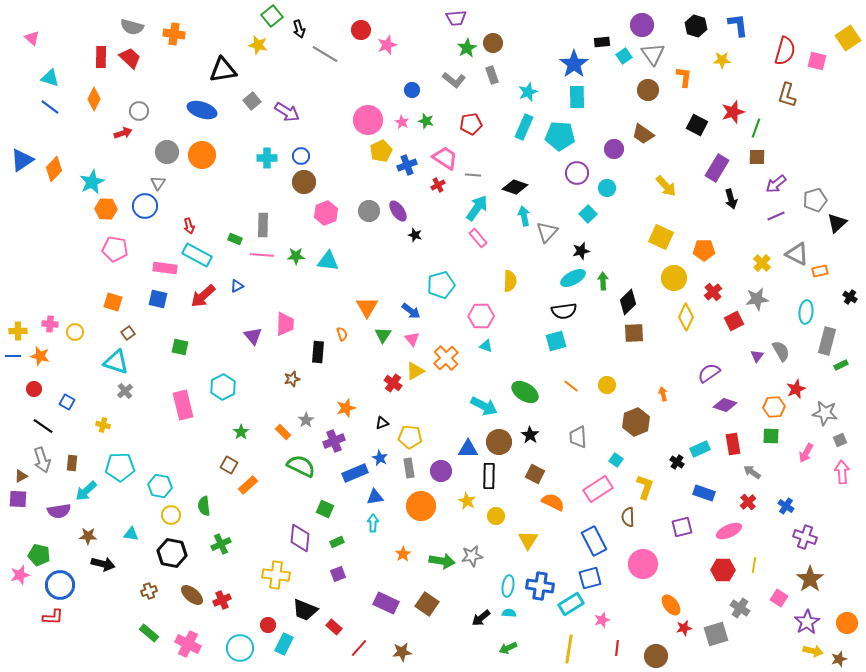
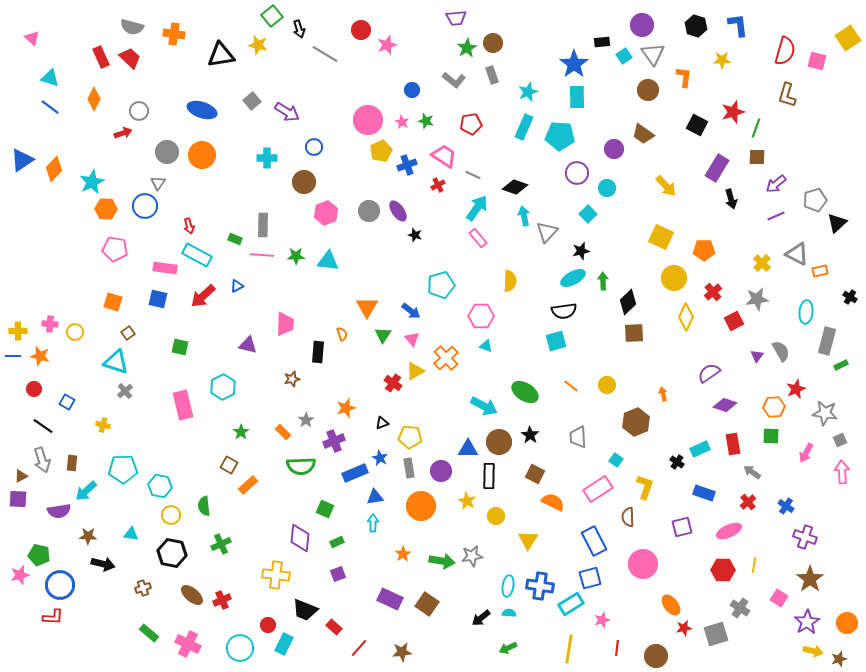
red rectangle at (101, 57): rotated 25 degrees counterclockwise
black triangle at (223, 70): moved 2 px left, 15 px up
blue circle at (301, 156): moved 13 px right, 9 px up
pink trapezoid at (445, 158): moved 1 px left, 2 px up
gray line at (473, 175): rotated 21 degrees clockwise
purple triangle at (253, 336): moved 5 px left, 9 px down; rotated 36 degrees counterclockwise
green semicircle at (301, 466): rotated 152 degrees clockwise
cyan pentagon at (120, 467): moved 3 px right, 2 px down
brown cross at (149, 591): moved 6 px left, 3 px up
purple rectangle at (386, 603): moved 4 px right, 4 px up
